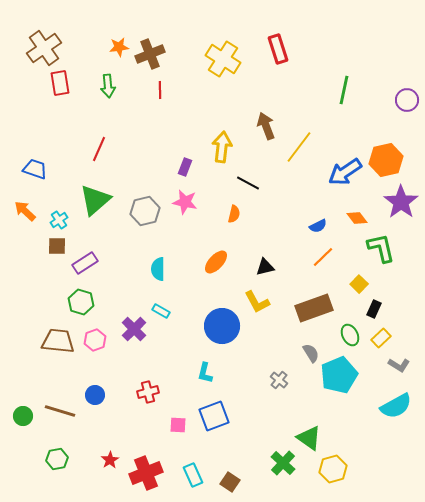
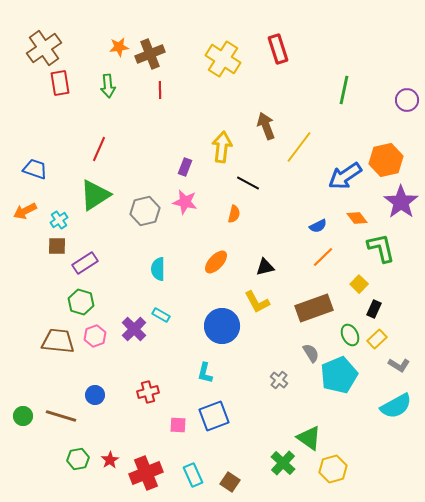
blue arrow at (345, 172): moved 4 px down
green triangle at (95, 200): moved 5 px up; rotated 8 degrees clockwise
orange arrow at (25, 211): rotated 70 degrees counterclockwise
cyan rectangle at (161, 311): moved 4 px down
yellow rectangle at (381, 338): moved 4 px left, 1 px down
pink hexagon at (95, 340): moved 4 px up
brown line at (60, 411): moved 1 px right, 5 px down
green hexagon at (57, 459): moved 21 px right
